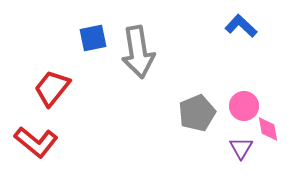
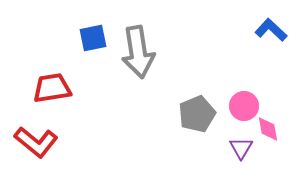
blue L-shape: moved 30 px right, 4 px down
red trapezoid: rotated 42 degrees clockwise
gray pentagon: moved 1 px down
